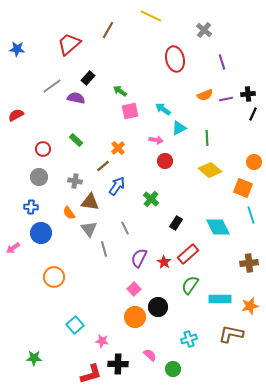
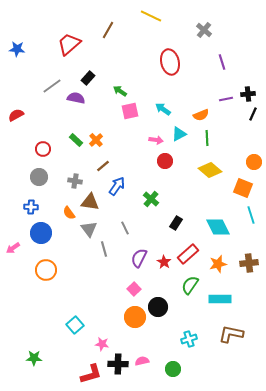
red ellipse at (175, 59): moved 5 px left, 3 px down
orange semicircle at (205, 95): moved 4 px left, 20 px down
cyan triangle at (179, 128): moved 6 px down
orange cross at (118, 148): moved 22 px left, 8 px up
orange circle at (54, 277): moved 8 px left, 7 px up
orange star at (250, 306): moved 32 px left, 42 px up
pink star at (102, 341): moved 3 px down
pink semicircle at (150, 355): moved 8 px left, 6 px down; rotated 56 degrees counterclockwise
